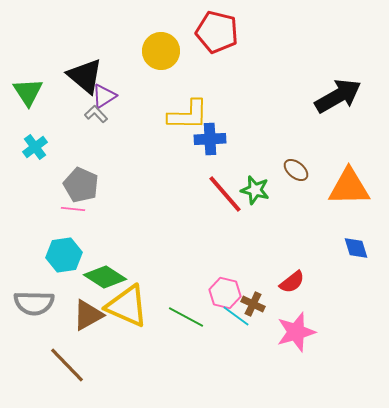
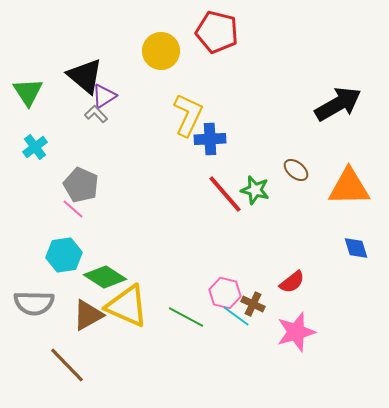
black arrow: moved 8 px down
yellow L-shape: rotated 66 degrees counterclockwise
pink line: rotated 35 degrees clockwise
